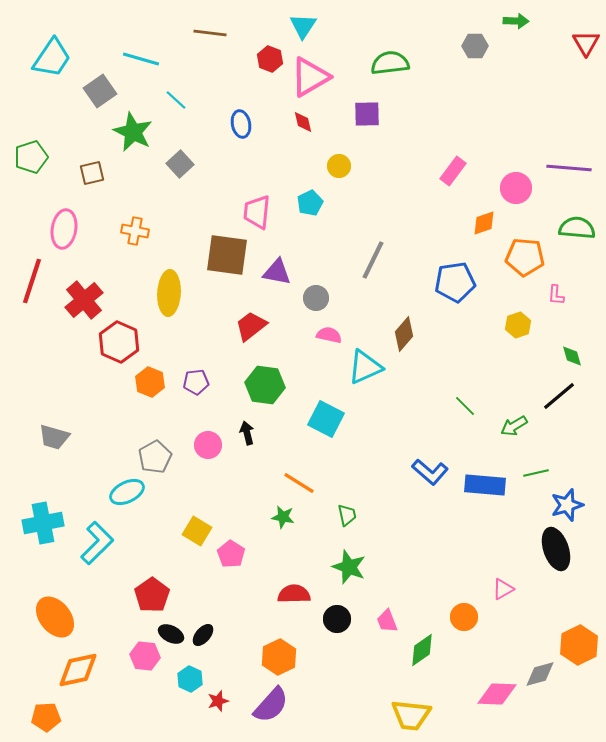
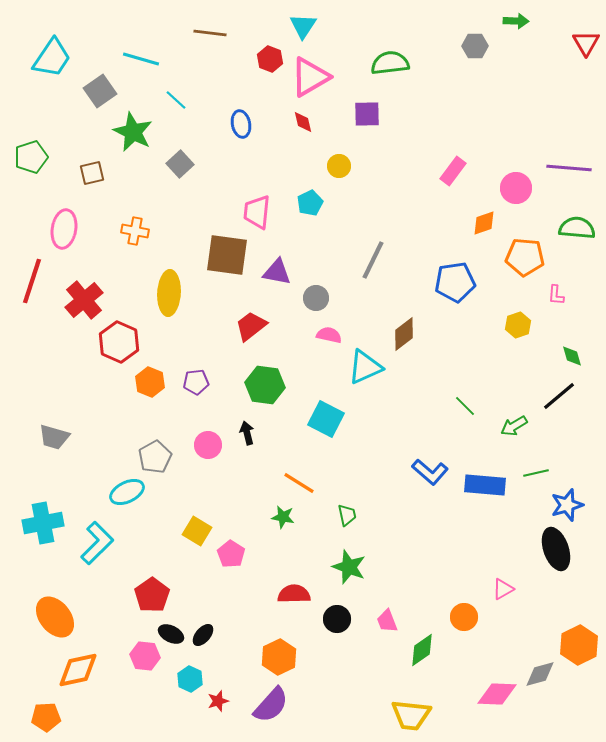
brown diamond at (404, 334): rotated 12 degrees clockwise
